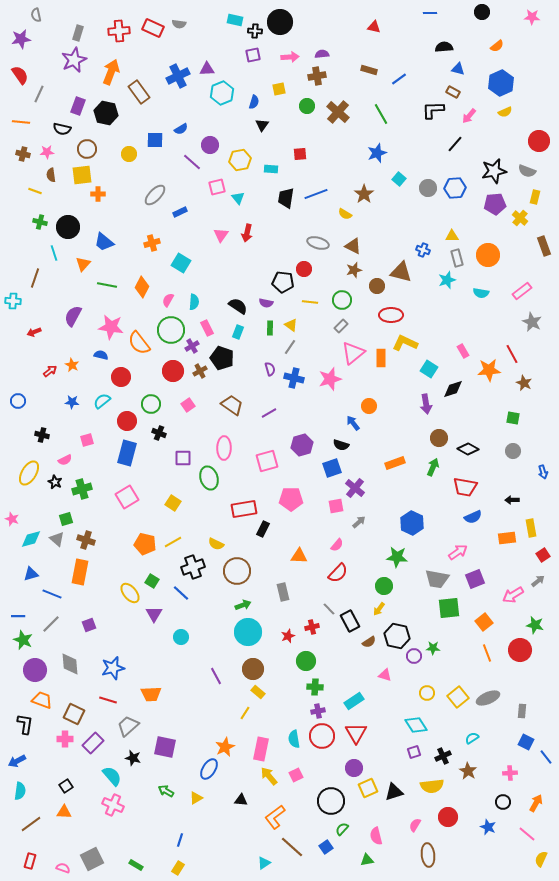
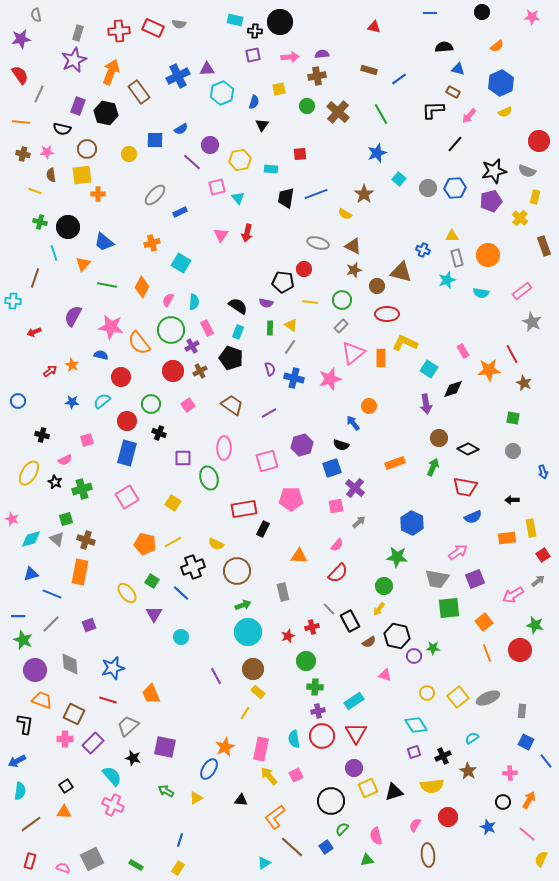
purple pentagon at (495, 204): moved 4 px left, 3 px up; rotated 10 degrees counterclockwise
red ellipse at (391, 315): moved 4 px left, 1 px up
black pentagon at (222, 358): moved 9 px right
yellow ellipse at (130, 593): moved 3 px left
orange trapezoid at (151, 694): rotated 70 degrees clockwise
blue line at (546, 757): moved 4 px down
orange arrow at (536, 803): moved 7 px left, 3 px up
